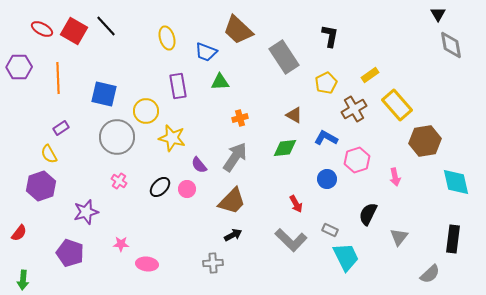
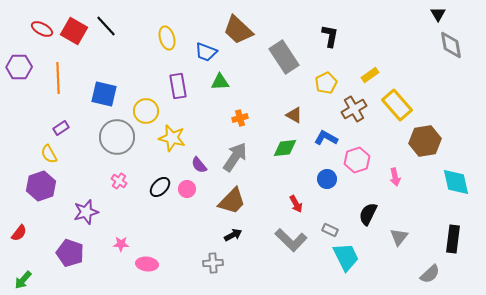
green arrow at (23, 280): rotated 36 degrees clockwise
